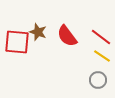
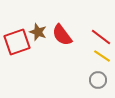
red semicircle: moved 5 px left, 1 px up
red square: rotated 24 degrees counterclockwise
